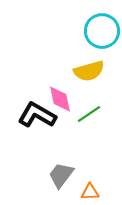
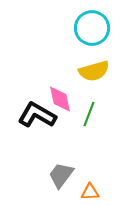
cyan circle: moved 10 px left, 3 px up
yellow semicircle: moved 5 px right
green line: rotated 35 degrees counterclockwise
